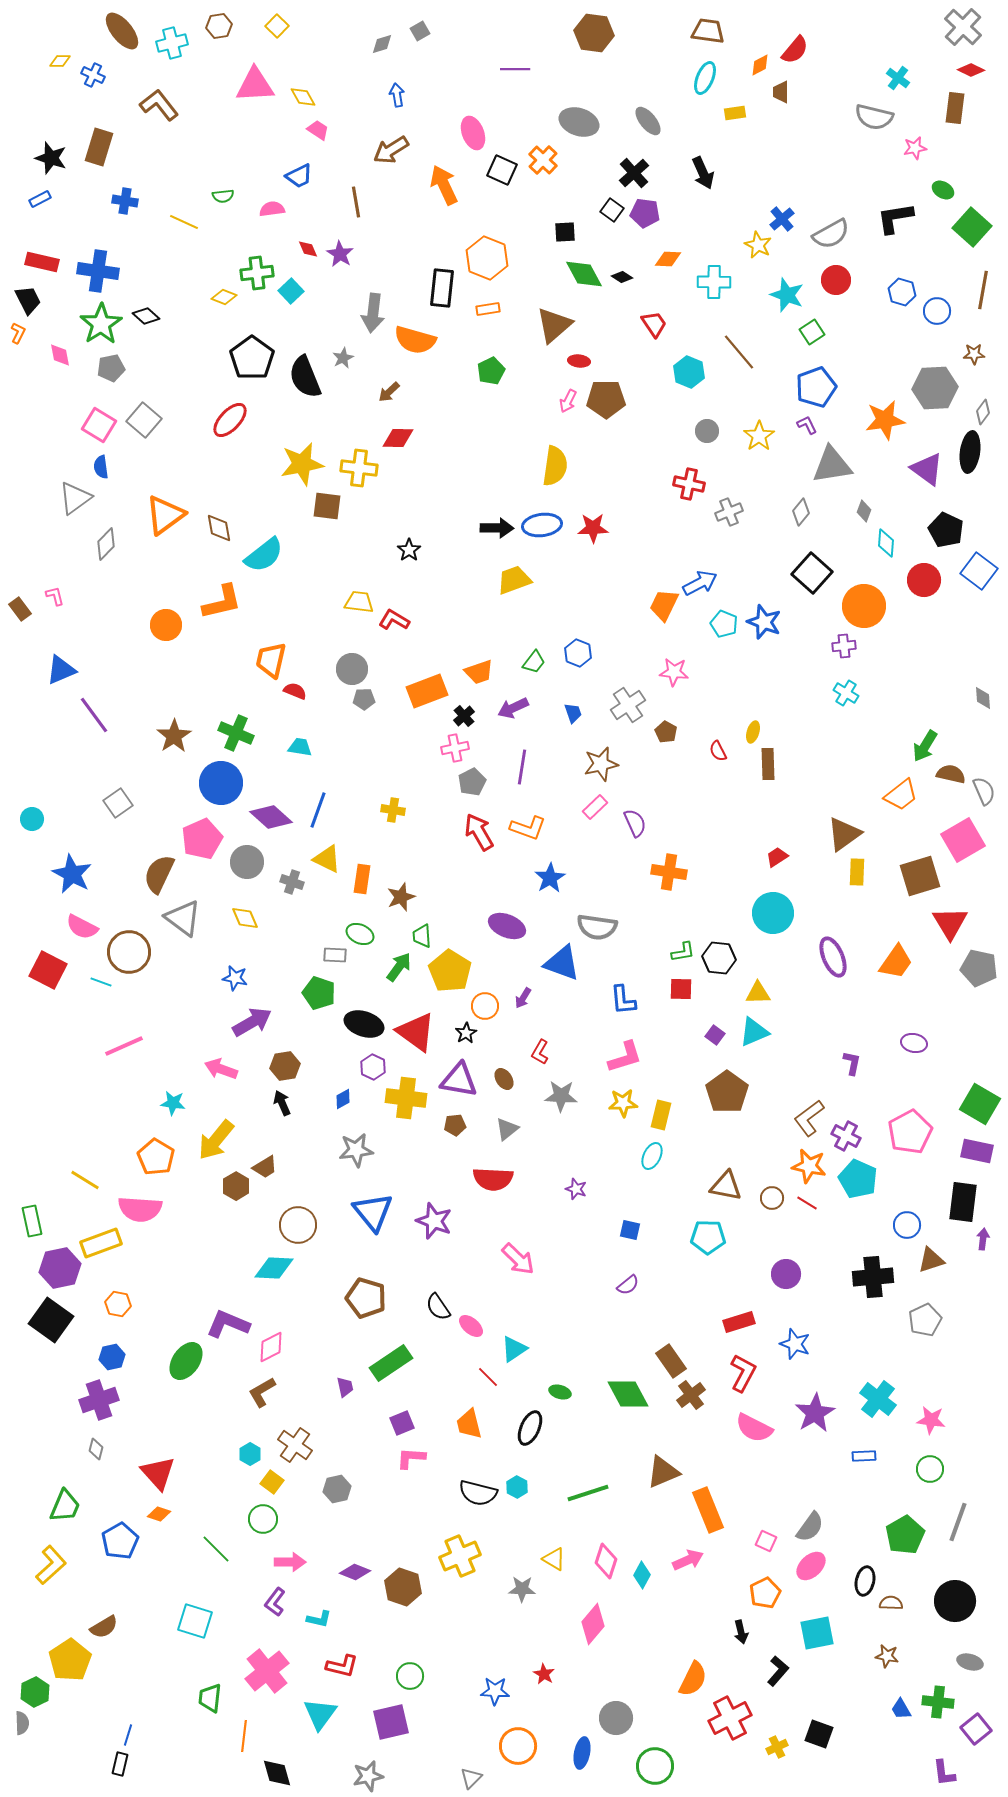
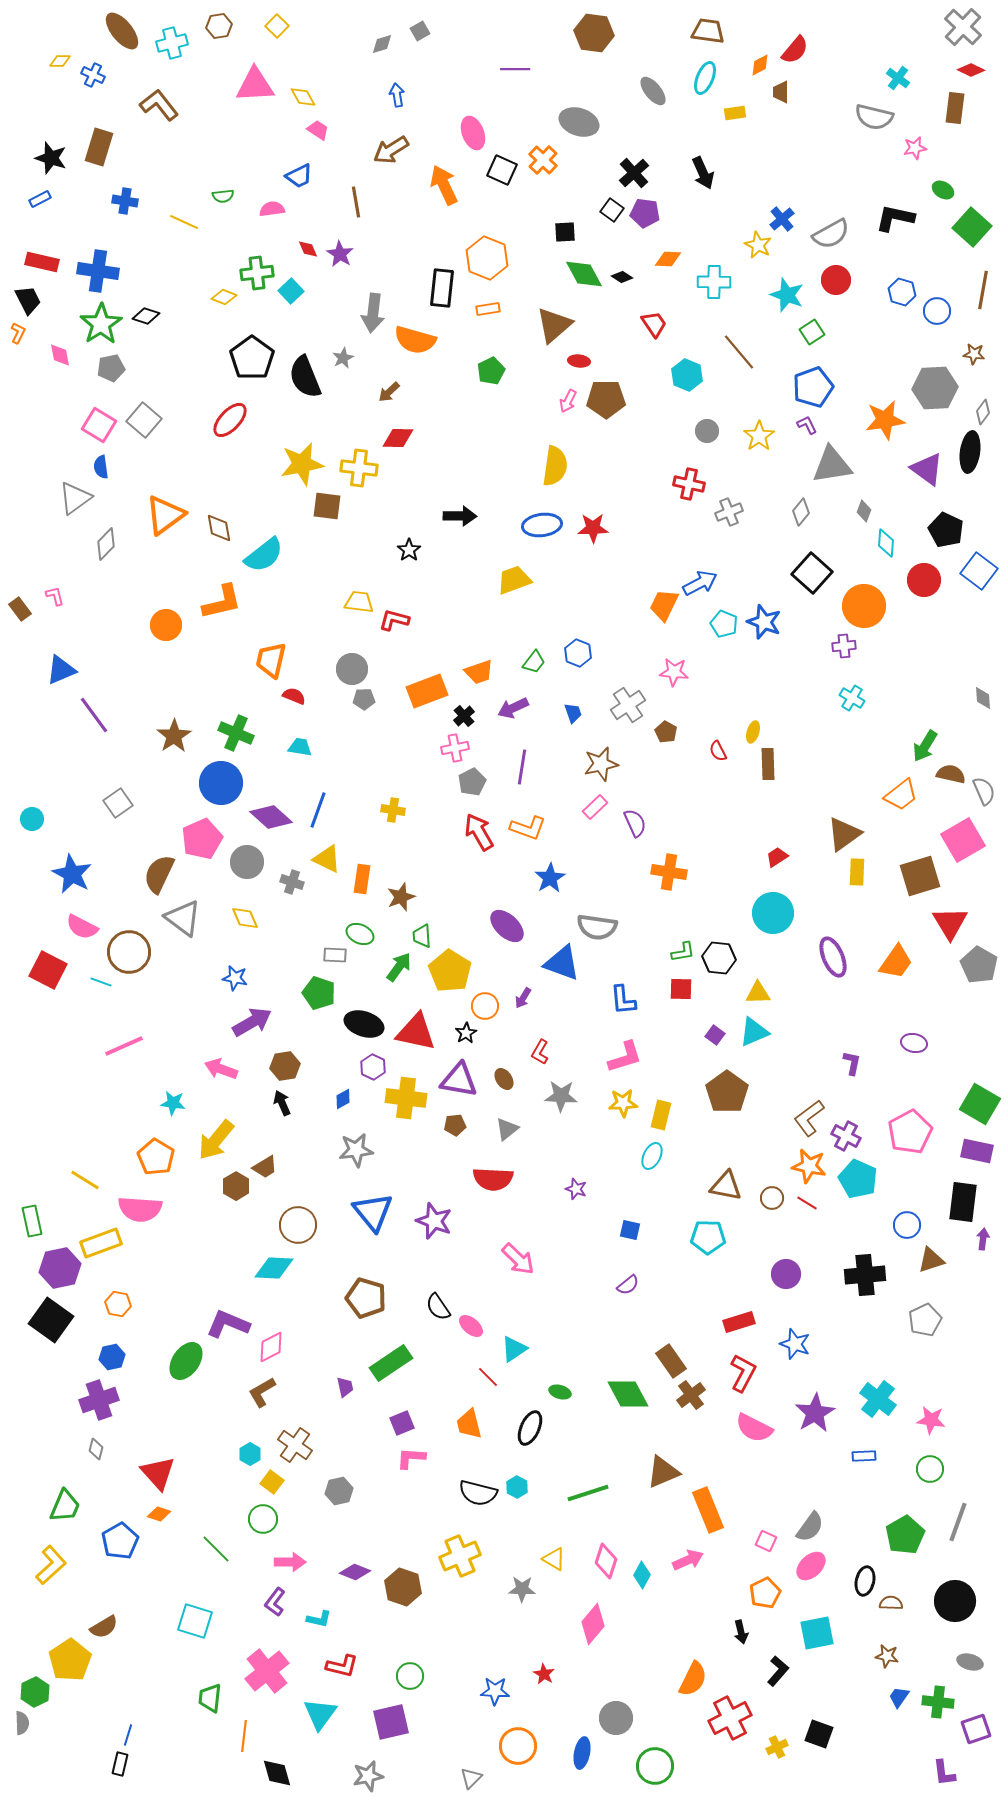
gray ellipse at (648, 121): moved 5 px right, 30 px up
black L-shape at (895, 218): rotated 21 degrees clockwise
black diamond at (146, 316): rotated 24 degrees counterclockwise
brown star at (974, 354): rotated 10 degrees clockwise
cyan hexagon at (689, 372): moved 2 px left, 3 px down
blue pentagon at (816, 387): moved 3 px left
black arrow at (497, 528): moved 37 px left, 12 px up
red L-shape at (394, 620): rotated 16 degrees counterclockwise
red semicircle at (295, 691): moved 1 px left, 5 px down
cyan cross at (846, 693): moved 6 px right, 5 px down
purple ellipse at (507, 926): rotated 21 degrees clockwise
gray pentagon at (979, 968): moved 3 px up; rotated 18 degrees clockwise
red triangle at (416, 1032): rotated 24 degrees counterclockwise
black cross at (873, 1277): moved 8 px left, 2 px up
gray hexagon at (337, 1489): moved 2 px right, 2 px down
blue trapezoid at (901, 1709): moved 2 px left, 12 px up; rotated 65 degrees clockwise
purple square at (976, 1729): rotated 20 degrees clockwise
